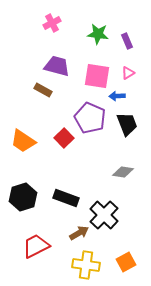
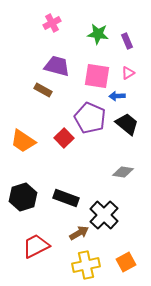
black trapezoid: rotated 30 degrees counterclockwise
yellow cross: rotated 20 degrees counterclockwise
